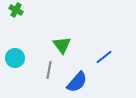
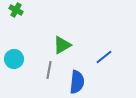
green triangle: rotated 36 degrees clockwise
cyan circle: moved 1 px left, 1 px down
blue semicircle: rotated 35 degrees counterclockwise
